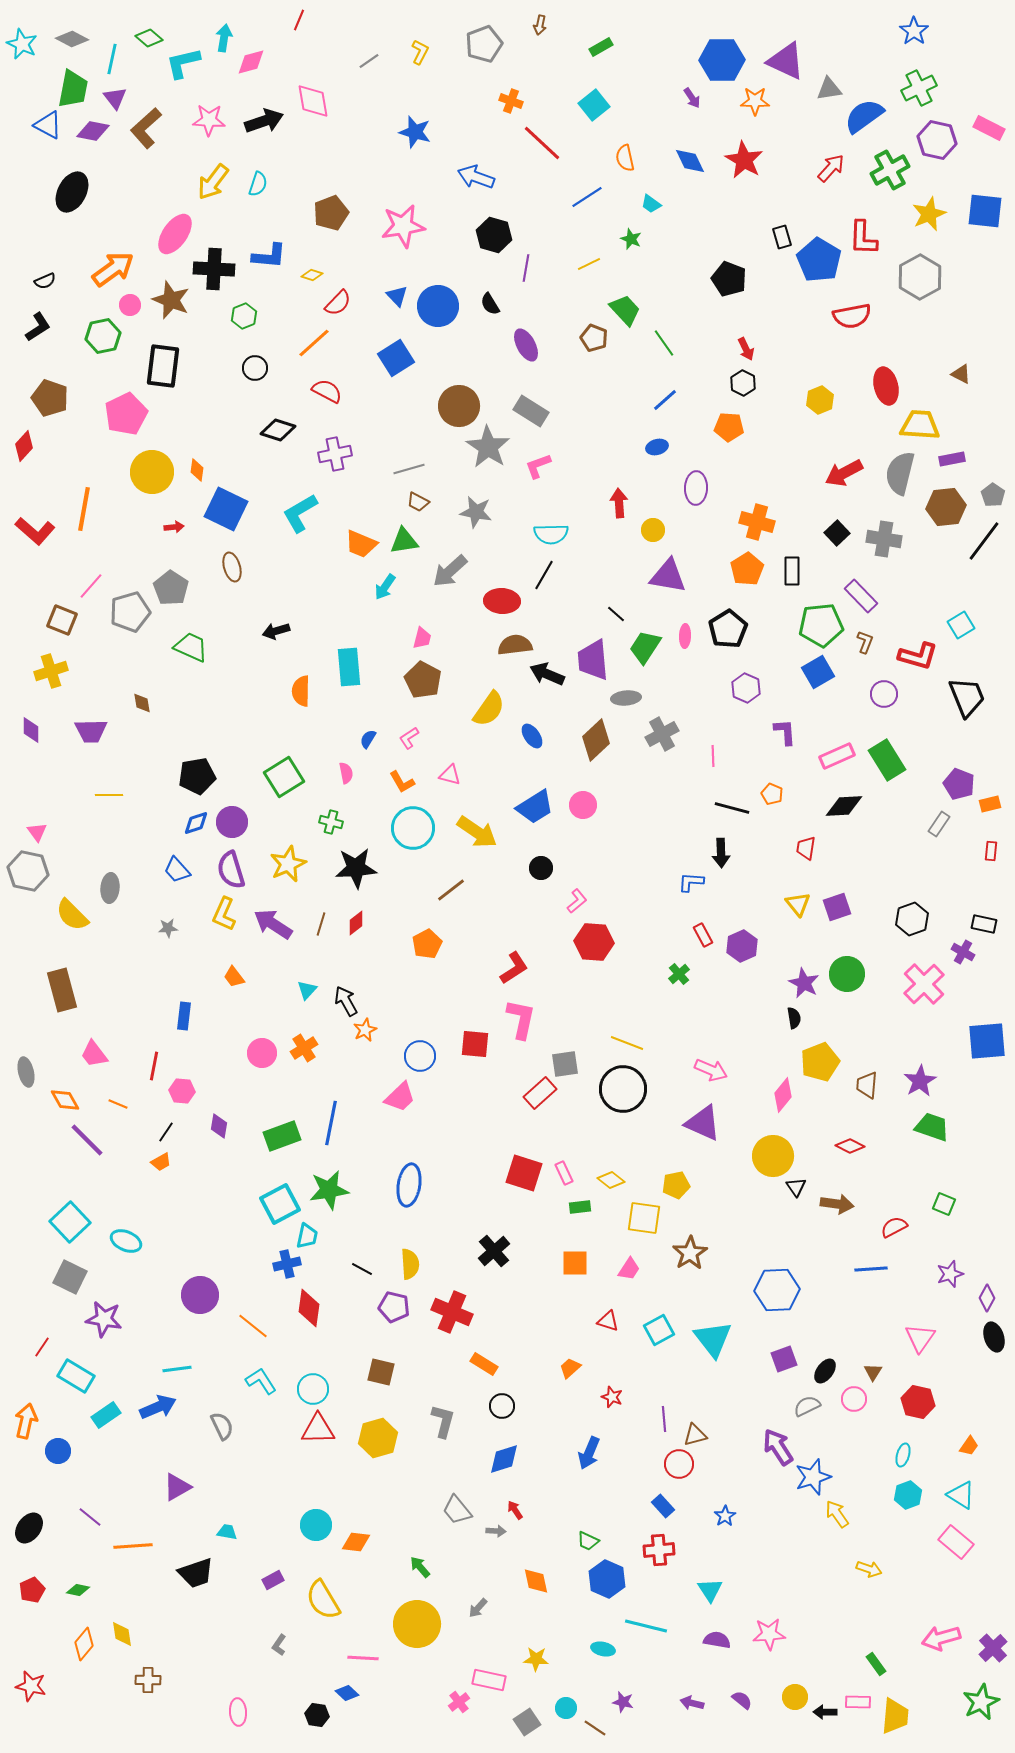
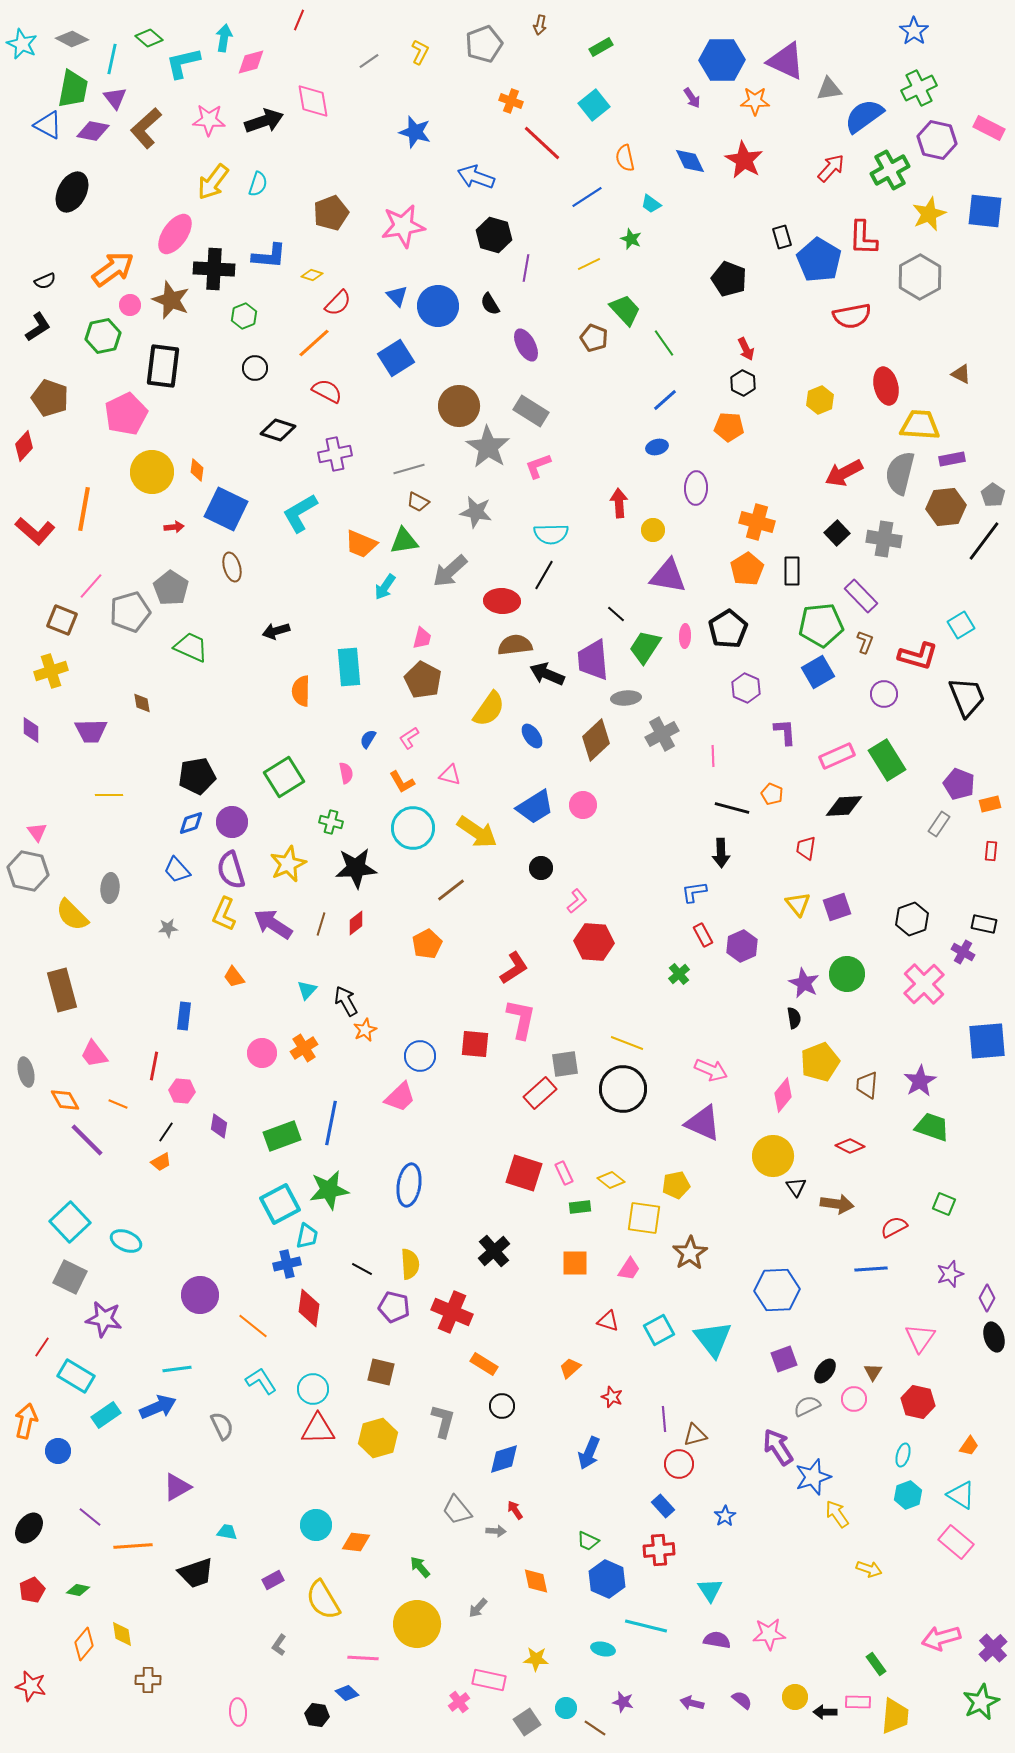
blue diamond at (196, 823): moved 5 px left
blue L-shape at (691, 882): moved 3 px right, 10 px down; rotated 12 degrees counterclockwise
